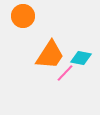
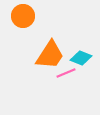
cyan diamond: rotated 10 degrees clockwise
pink line: moved 1 px right; rotated 24 degrees clockwise
